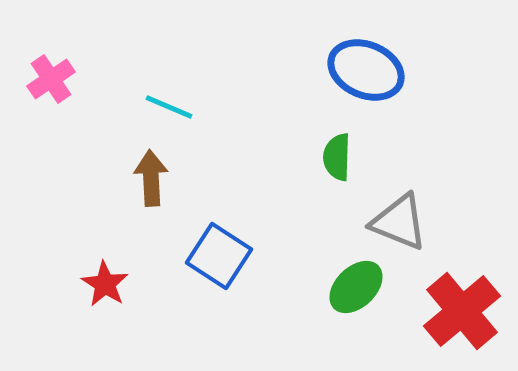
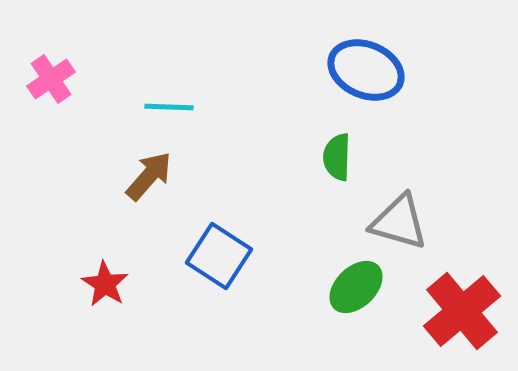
cyan line: rotated 21 degrees counterclockwise
brown arrow: moved 2 px left, 2 px up; rotated 44 degrees clockwise
gray triangle: rotated 6 degrees counterclockwise
